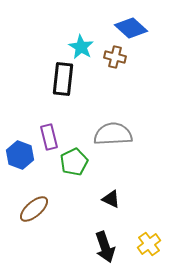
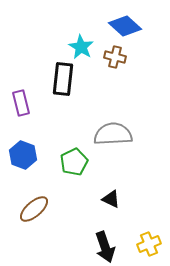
blue diamond: moved 6 px left, 2 px up
purple rectangle: moved 28 px left, 34 px up
blue hexagon: moved 3 px right
yellow cross: rotated 15 degrees clockwise
